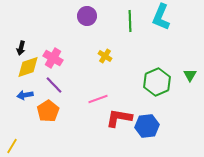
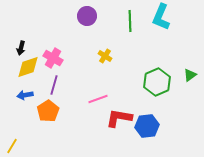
green triangle: rotated 24 degrees clockwise
purple line: rotated 60 degrees clockwise
